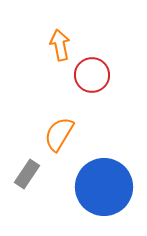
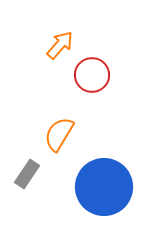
orange arrow: rotated 52 degrees clockwise
